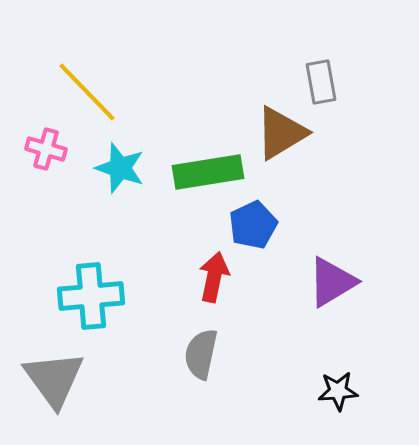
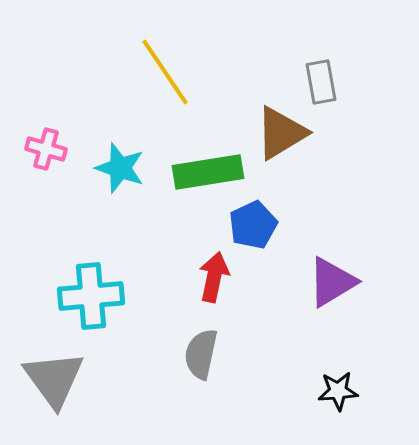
yellow line: moved 78 px right, 20 px up; rotated 10 degrees clockwise
